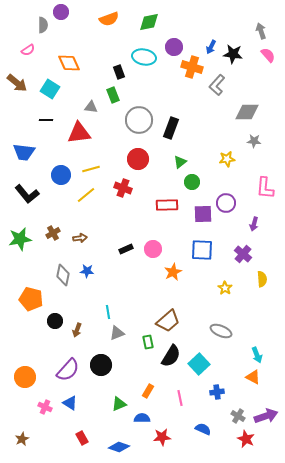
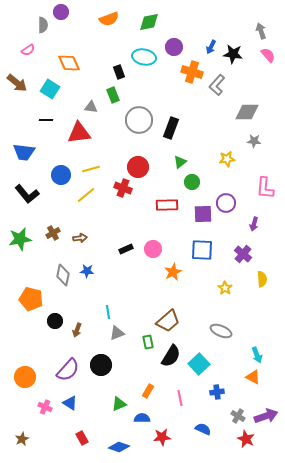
orange cross at (192, 67): moved 5 px down
red circle at (138, 159): moved 8 px down
